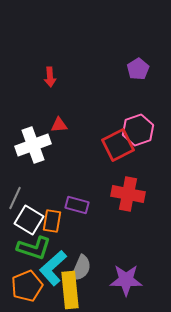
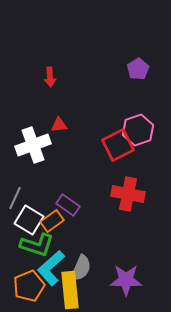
purple rectangle: moved 9 px left; rotated 20 degrees clockwise
orange rectangle: rotated 45 degrees clockwise
green L-shape: moved 3 px right, 3 px up
cyan L-shape: moved 2 px left
orange pentagon: moved 2 px right
